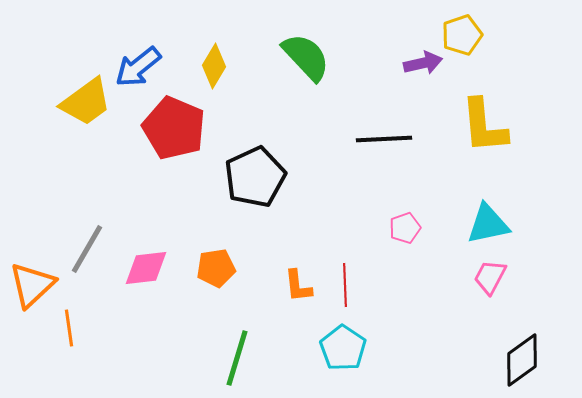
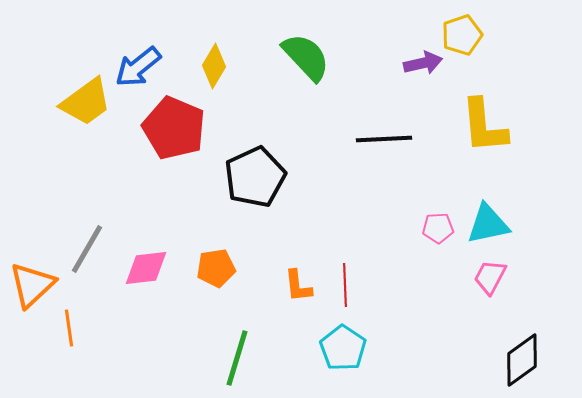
pink pentagon: moved 33 px right; rotated 16 degrees clockwise
